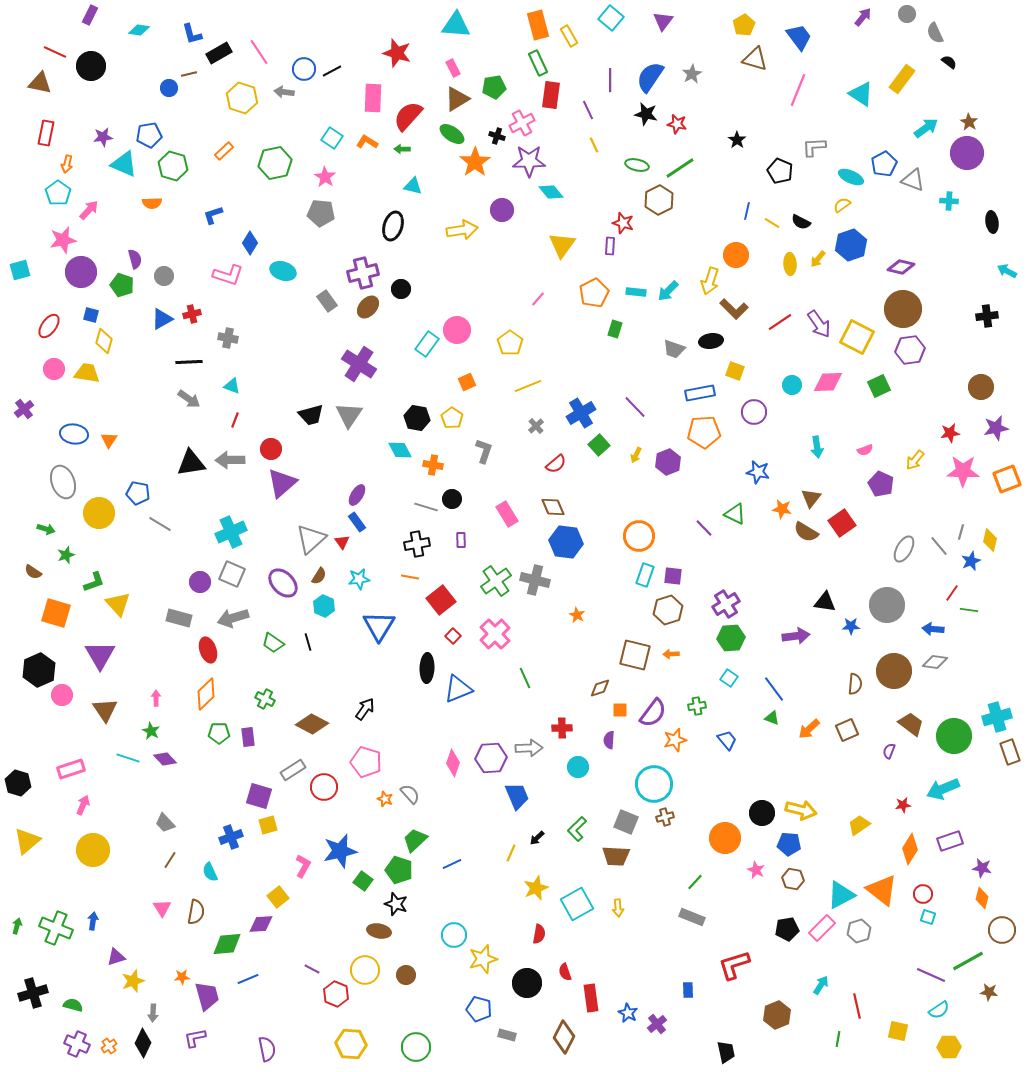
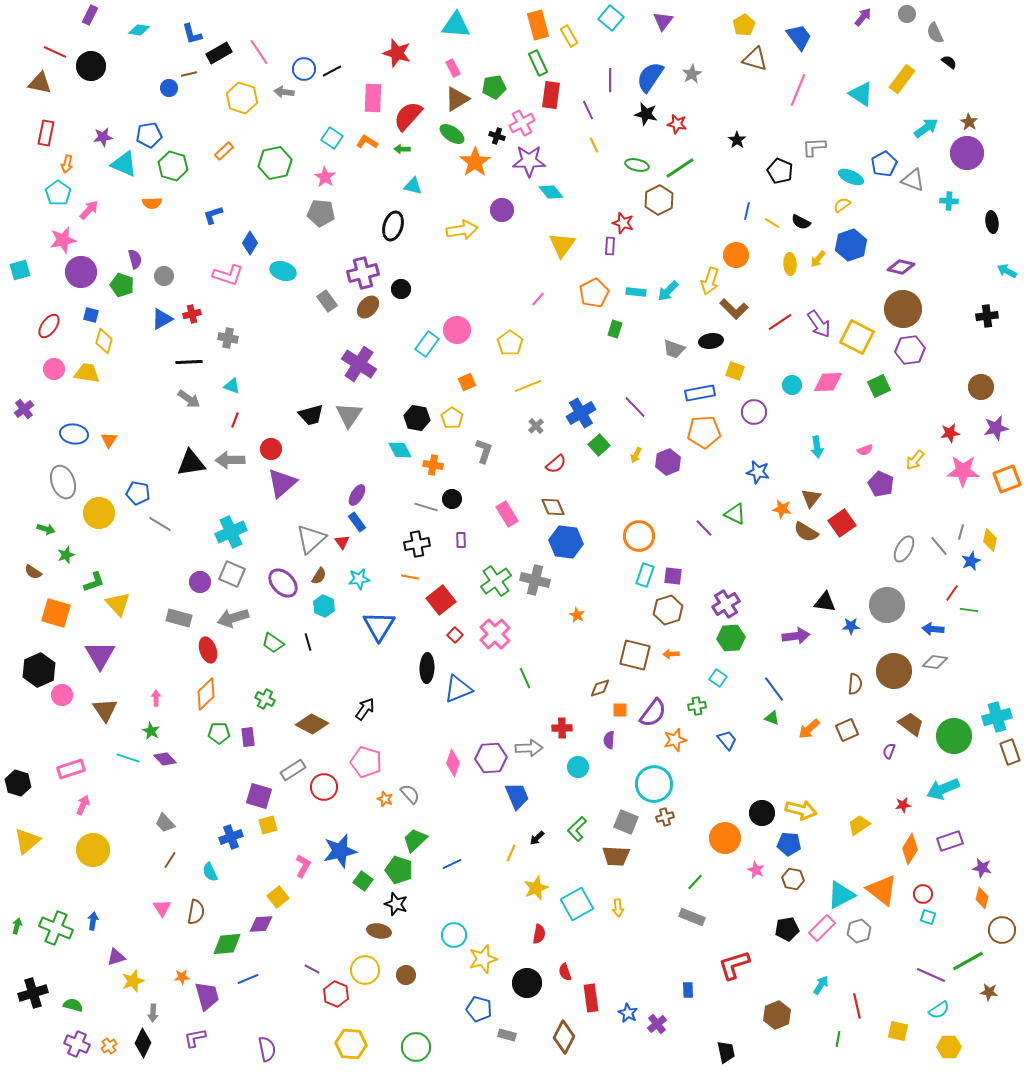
red square at (453, 636): moved 2 px right, 1 px up
cyan square at (729, 678): moved 11 px left
